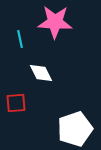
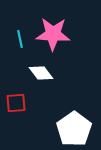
pink star: moved 2 px left, 12 px down
white diamond: rotated 10 degrees counterclockwise
white pentagon: moved 1 px left; rotated 16 degrees counterclockwise
